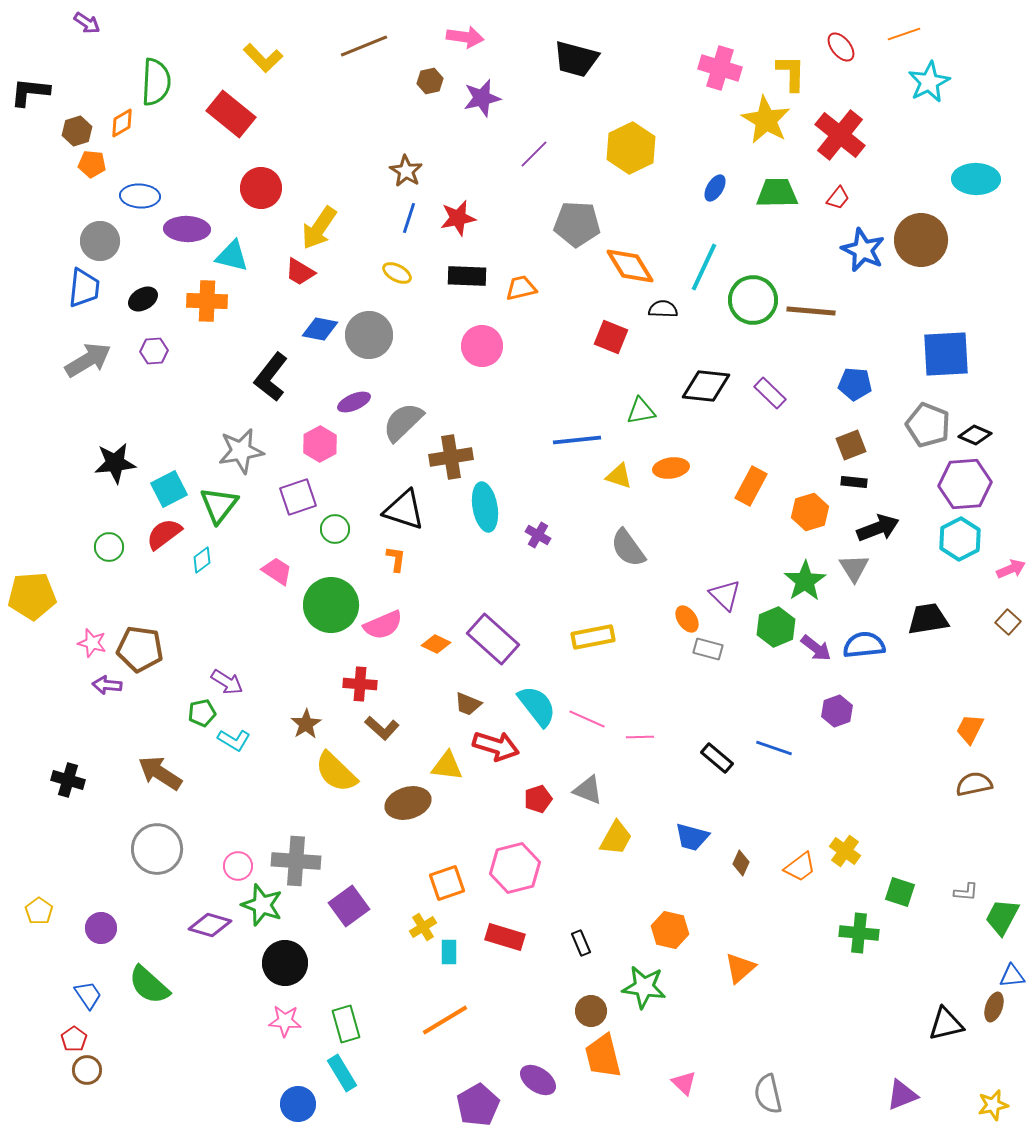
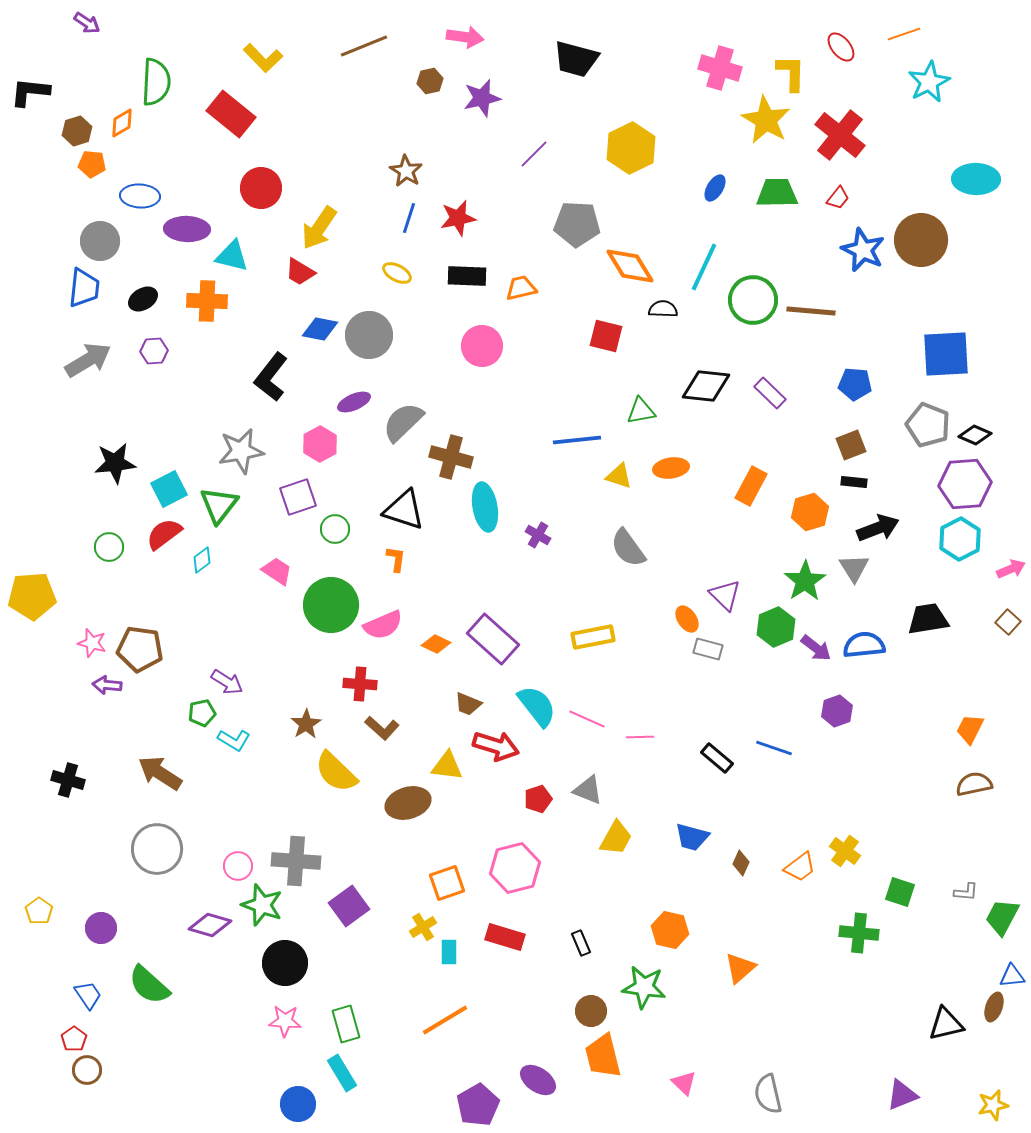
red square at (611, 337): moved 5 px left, 1 px up; rotated 8 degrees counterclockwise
brown cross at (451, 457): rotated 24 degrees clockwise
